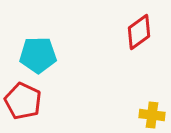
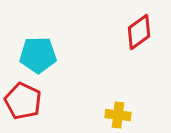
yellow cross: moved 34 px left
